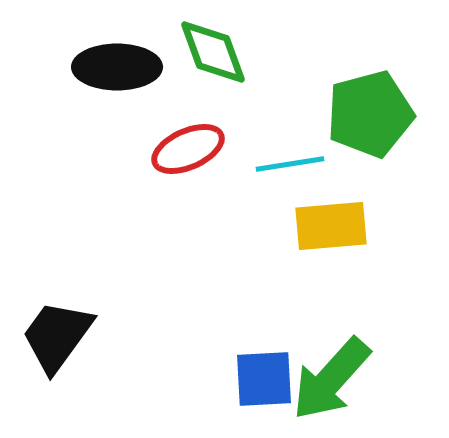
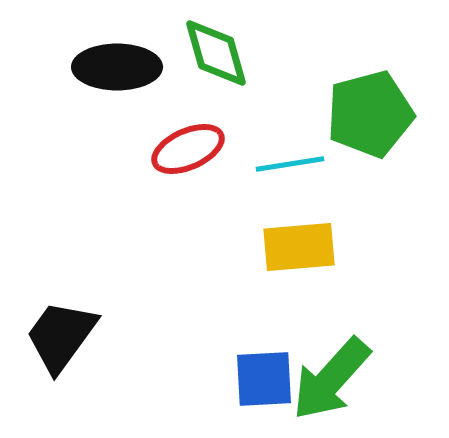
green diamond: moved 3 px right, 1 px down; rotated 4 degrees clockwise
yellow rectangle: moved 32 px left, 21 px down
black trapezoid: moved 4 px right
